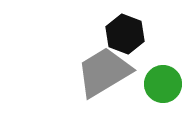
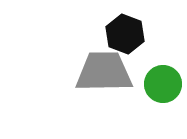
gray trapezoid: rotated 30 degrees clockwise
